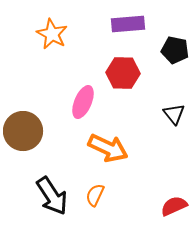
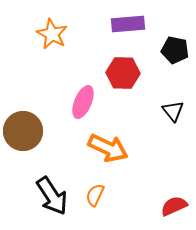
black triangle: moved 1 px left, 3 px up
